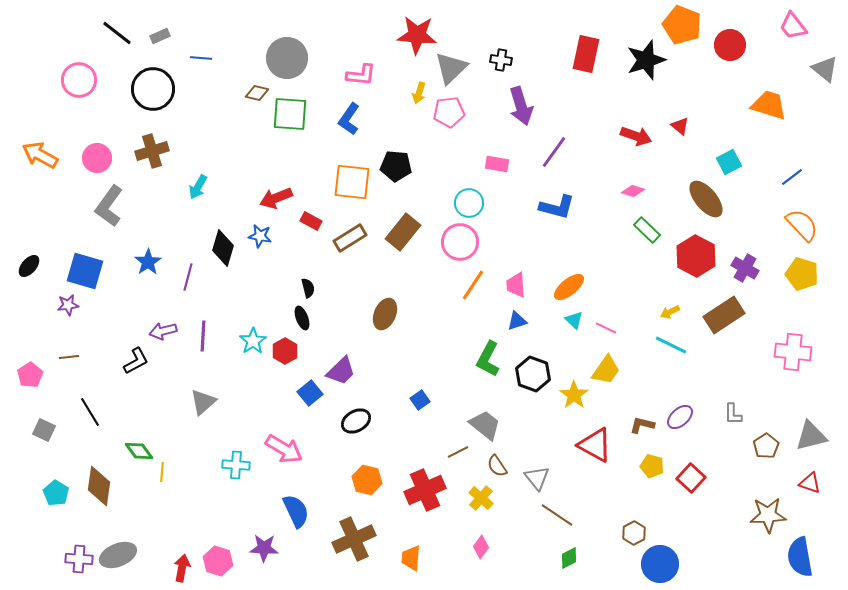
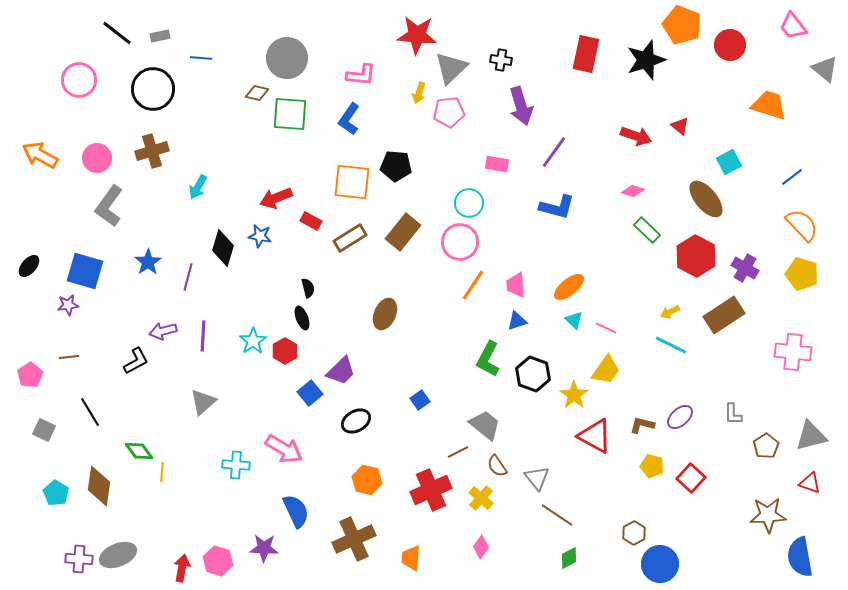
gray rectangle at (160, 36): rotated 12 degrees clockwise
red triangle at (595, 445): moved 9 px up
red cross at (425, 490): moved 6 px right
